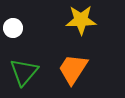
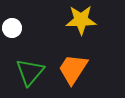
white circle: moved 1 px left
green triangle: moved 6 px right
